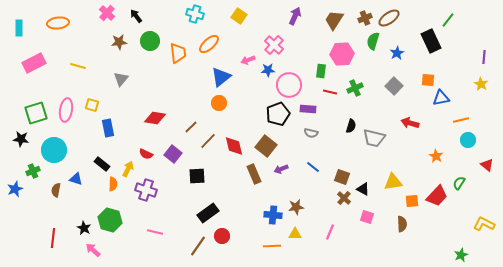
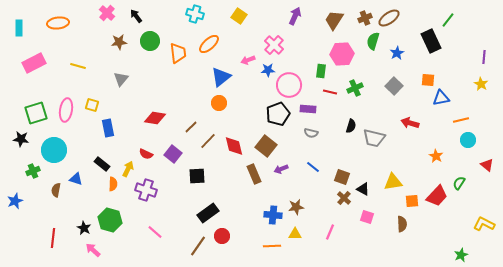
blue star at (15, 189): moved 12 px down
pink line at (155, 232): rotated 28 degrees clockwise
